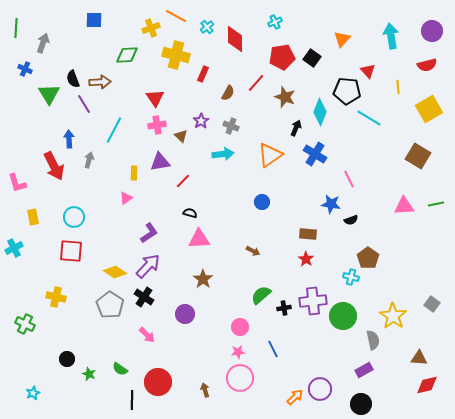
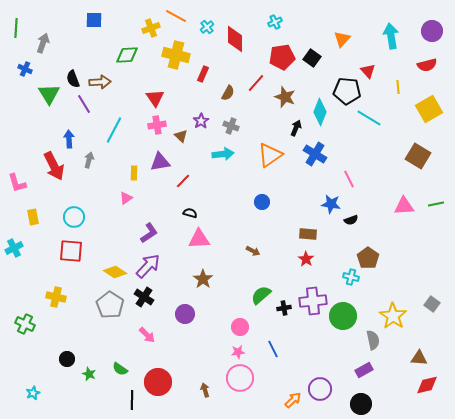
orange arrow at (295, 397): moved 2 px left, 3 px down
